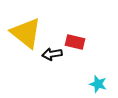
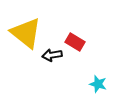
red rectangle: rotated 18 degrees clockwise
black arrow: moved 1 px down
